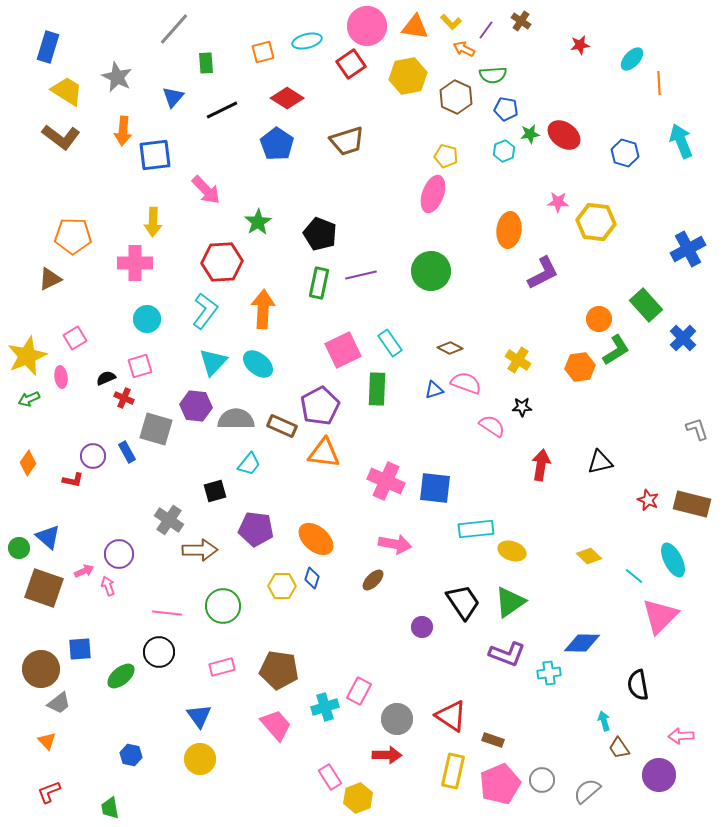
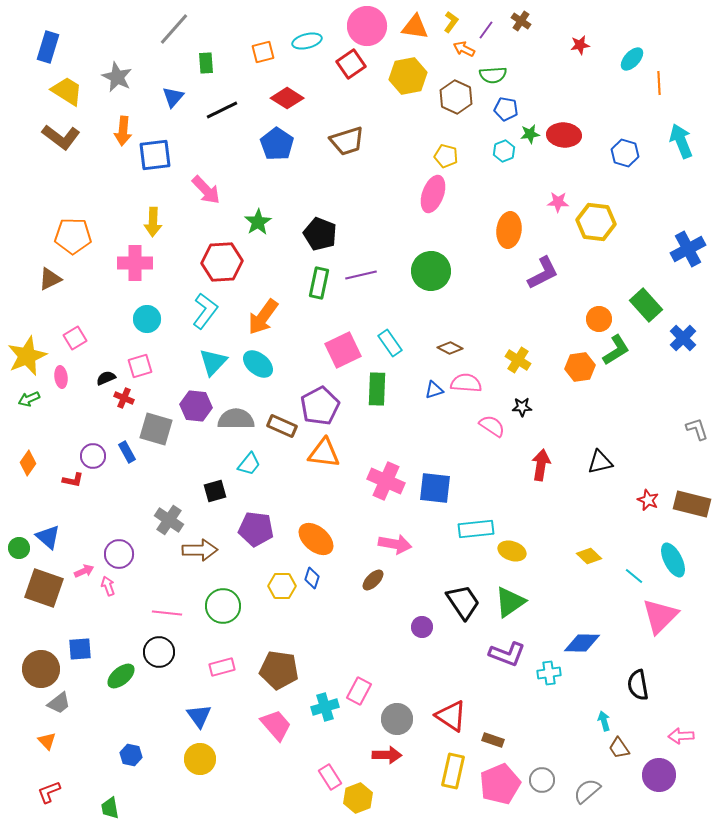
yellow L-shape at (451, 22): rotated 100 degrees counterclockwise
red ellipse at (564, 135): rotated 32 degrees counterclockwise
orange arrow at (263, 309): moved 8 px down; rotated 147 degrees counterclockwise
pink semicircle at (466, 383): rotated 16 degrees counterclockwise
